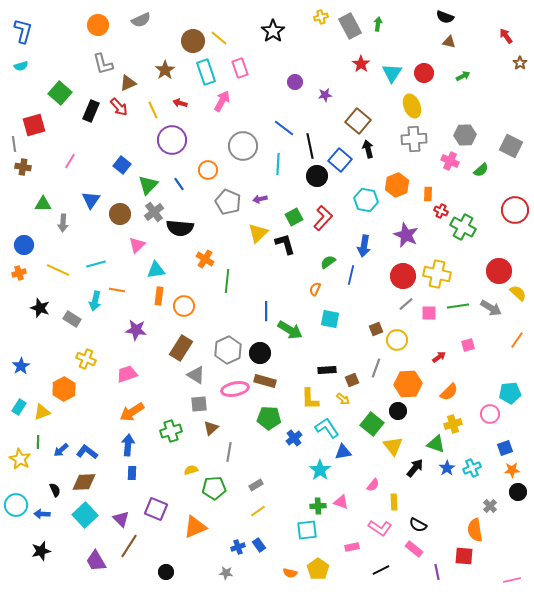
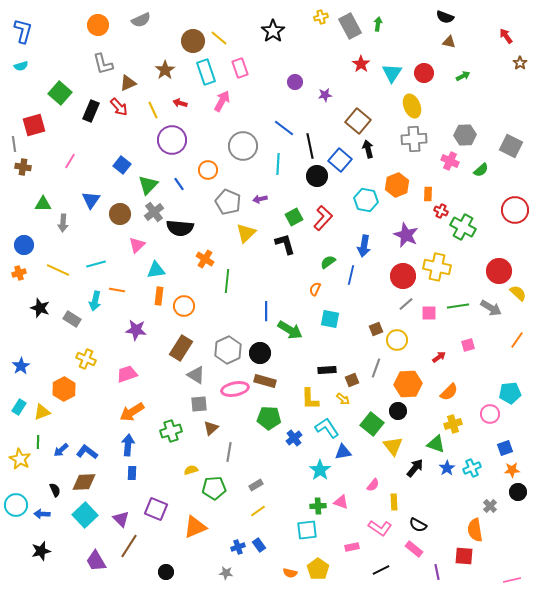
yellow triangle at (258, 233): moved 12 px left
yellow cross at (437, 274): moved 7 px up
